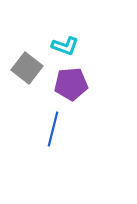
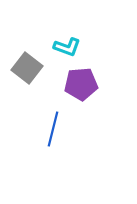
cyan L-shape: moved 2 px right, 1 px down
purple pentagon: moved 10 px right
